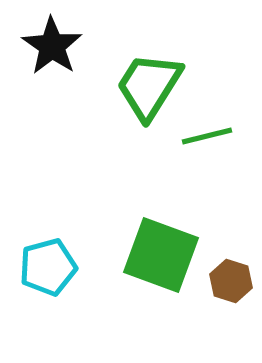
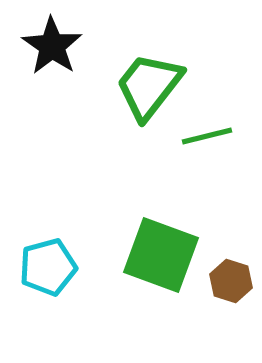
green trapezoid: rotated 6 degrees clockwise
